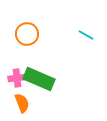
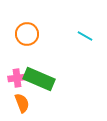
cyan line: moved 1 px left, 1 px down
